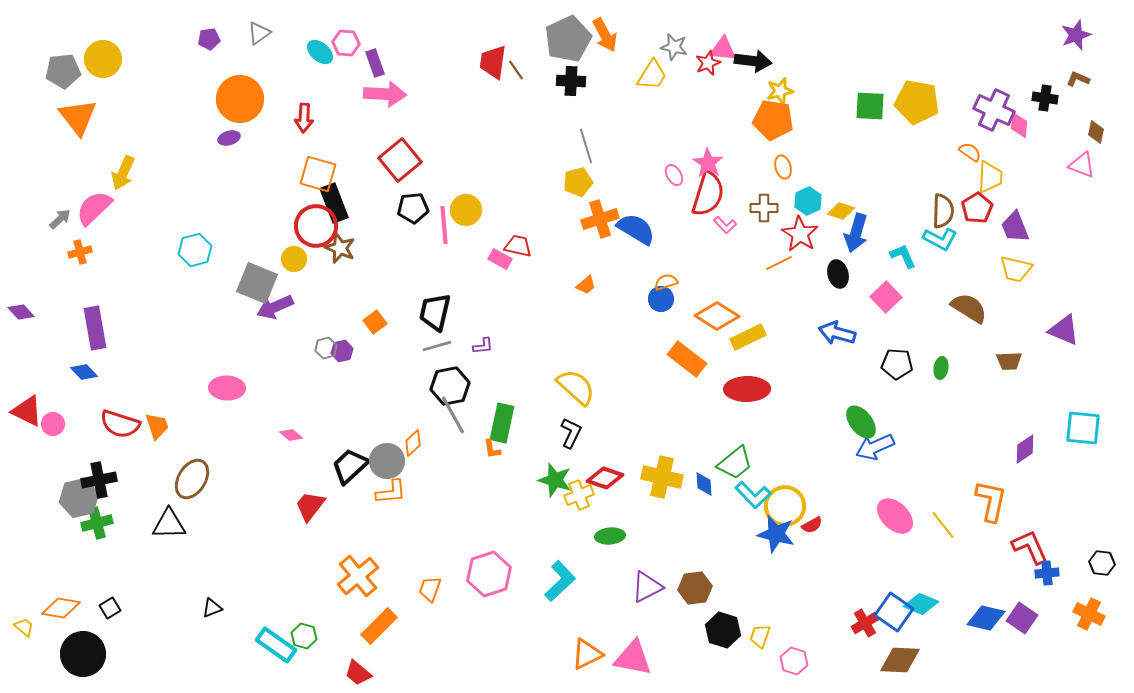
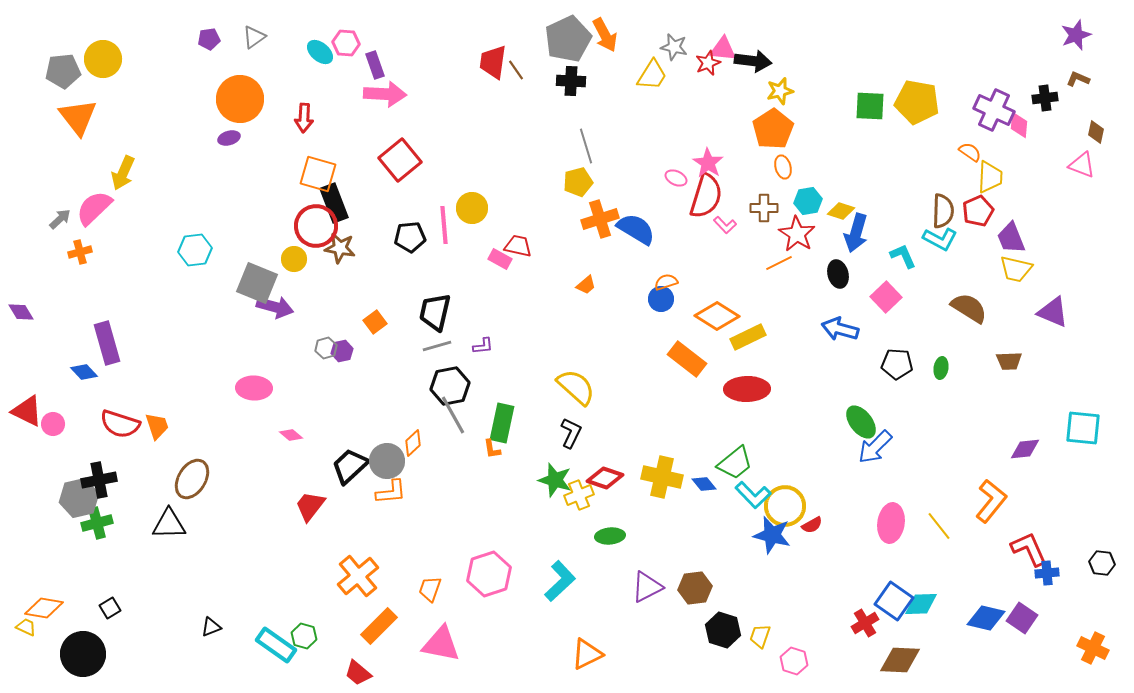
gray triangle at (259, 33): moved 5 px left, 4 px down
purple rectangle at (375, 63): moved 2 px down
black cross at (1045, 98): rotated 15 degrees counterclockwise
orange pentagon at (773, 120): moved 9 px down; rotated 30 degrees clockwise
pink ellipse at (674, 175): moved 2 px right, 3 px down; rotated 35 degrees counterclockwise
red semicircle at (708, 194): moved 2 px left, 2 px down
cyan hexagon at (808, 201): rotated 16 degrees clockwise
black pentagon at (413, 208): moved 3 px left, 29 px down
red pentagon at (977, 208): moved 1 px right, 3 px down; rotated 8 degrees clockwise
yellow circle at (466, 210): moved 6 px right, 2 px up
purple trapezoid at (1015, 227): moved 4 px left, 11 px down
red star at (800, 234): moved 3 px left
brown star at (340, 248): rotated 12 degrees counterclockwise
cyan hexagon at (195, 250): rotated 8 degrees clockwise
purple arrow at (275, 307): rotated 141 degrees counterclockwise
purple diamond at (21, 312): rotated 12 degrees clockwise
purple rectangle at (95, 328): moved 12 px right, 15 px down; rotated 6 degrees counterclockwise
purple triangle at (1064, 330): moved 11 px left, 18 px up
blue arrow at (837, 333): moved 3 px right, 4 px up
pink ellipse at (227, 388): moved 27 px right
blue arrow at (875, 447): rotated 21 degrees counterclockwise
purple diamond at (1025, 449): rotated 28 degrees clockwise
blue diamond at (704, 484): rotated 35 degrees counterclockwise
orange L-shape at (991, 501): rotated 27 degrees clockwise
pink ellipse at (895, 516): moved 4 px left, 7 px down; rotated 54 degrees clockwise
yellow line at (943, 525): moved 4 px left, 1 px down
blue star at (776, 534): moved 4 px left, 1 px down
red L-shape at (1030, 547): moved 1 px left, 2 px down
cyan diamond at (921, 604): rotated 24 degrees counterclockwise
orange diamond at (61, 608): moved 17 px left
black triangle at (212, 608): moved 1 px left, 19 px down
blue square at (894, 612): moved 11 px up
orange cross at (1089, 614): moved 4 px right, 34 px down
yellow trapezoid at (24, 627): moved 2 px right; rotated 15 degrees counterclockwise
pink triangle at (633, 658): moved 192 px left, 14 px up
